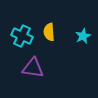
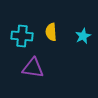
yellow semicircle: moved 2 px right
cyan cross: rotated 20 degrees counterclockwise
